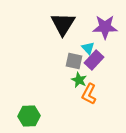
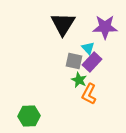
purple rectangle: moved 2 px left, 2 px down
